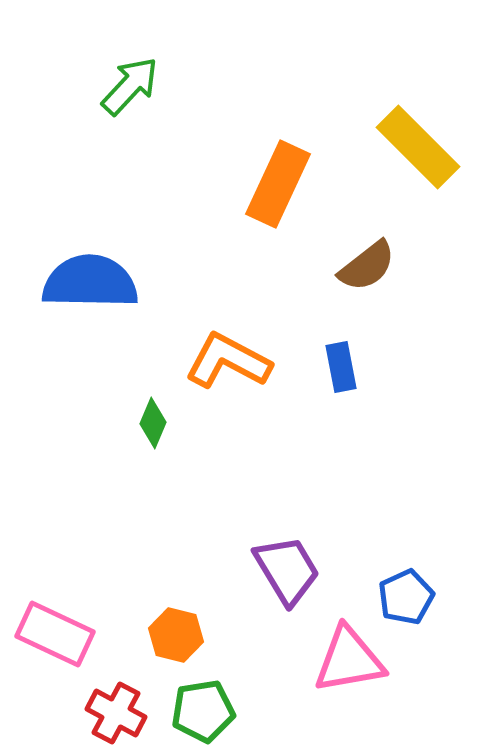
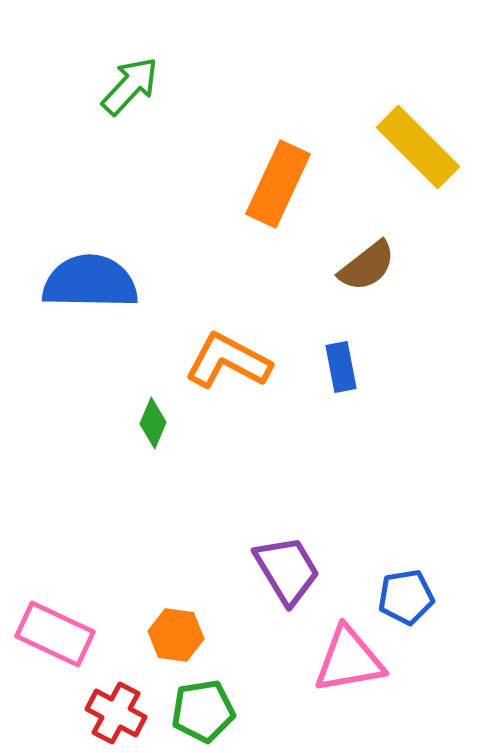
blue pentagon: rotated 16 degrees clockwise
orange hexagon: rotated 6 degrees counterclockwise
